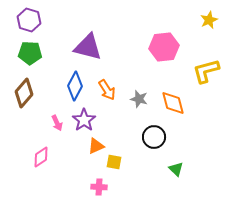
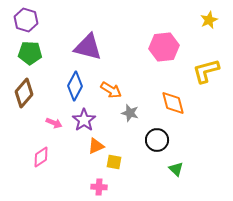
purple hexagon: moved 3 px left
orange arrow: moved 4 px right; rotated 25 degrees counterclockwise
gray star: moved 9 px left, 14 px down
pink arrow: moved 3 px left; rotated 42 degrees counterclockwise
black circle: moved 3 px right, 3 px down
